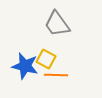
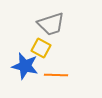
gray trapezoid: moved 6 px left; rotated 72 degrees counterclockwise
yellow square: moved 5 px left, 11 px up
